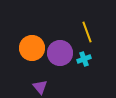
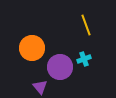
yellow line: moved 1 px left, 7 px up
purple circle: moved 14 px down
